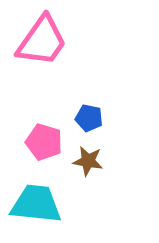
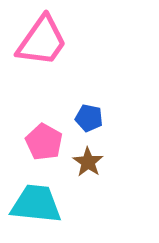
pink pentagon: rotated 12 degrees clockwise
brown star: moved 1 px down; rotated 24 degrees clockwise
